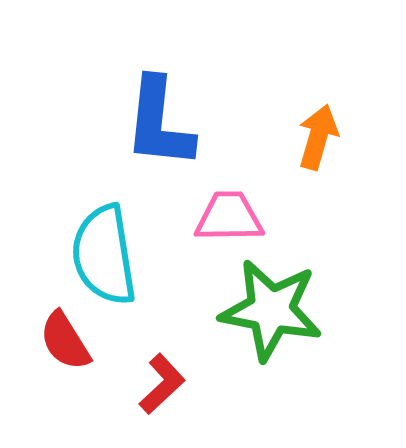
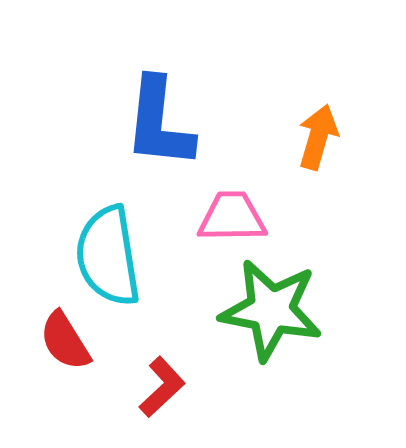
pink trapezoid: moved 3 px right
cyan semicircle: moved 4 px right, 1 px down
red L-shape: moved 3 px down
